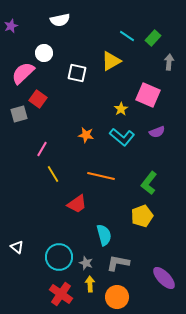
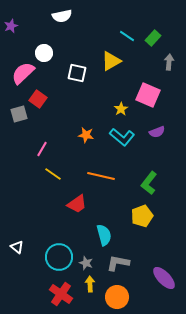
white semicircle: moved 2 px right, 4 px up
yellow line: rotated 24 degrees counterclockwise
